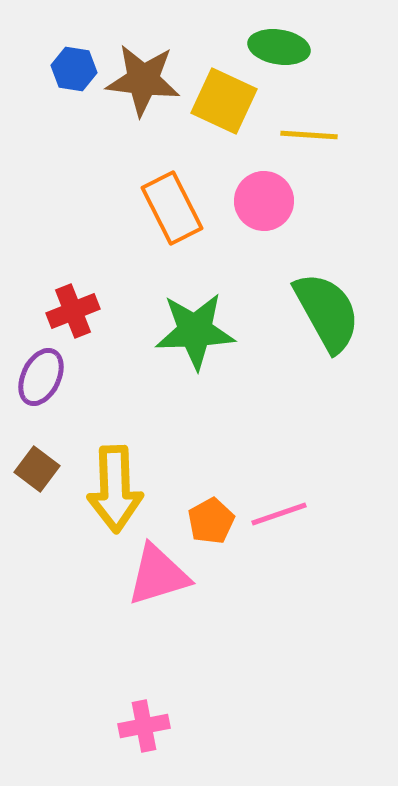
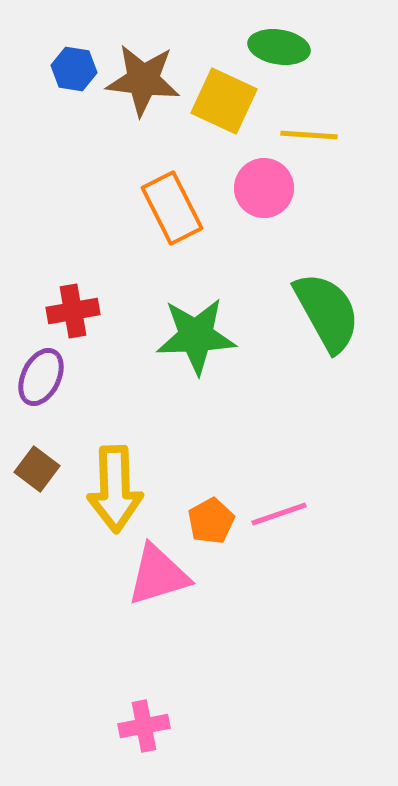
pink circle: moved 13 px up
red cross: rotated 12 degrees clockwise
green star: moved 1 px right, 5 px down
